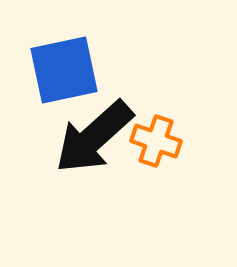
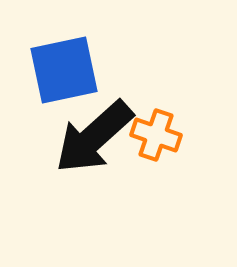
orange cross: moved 6 px up
